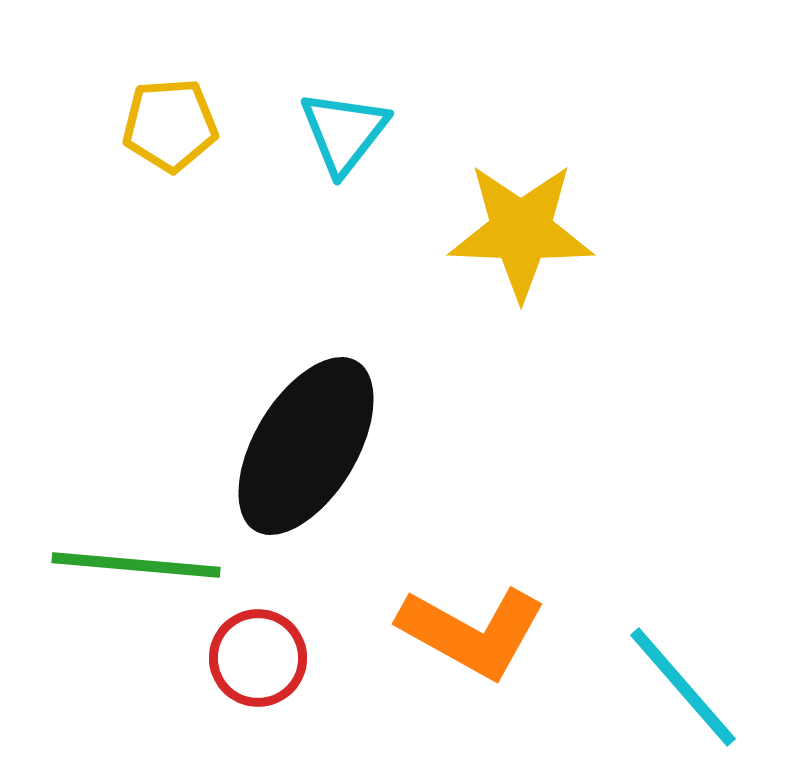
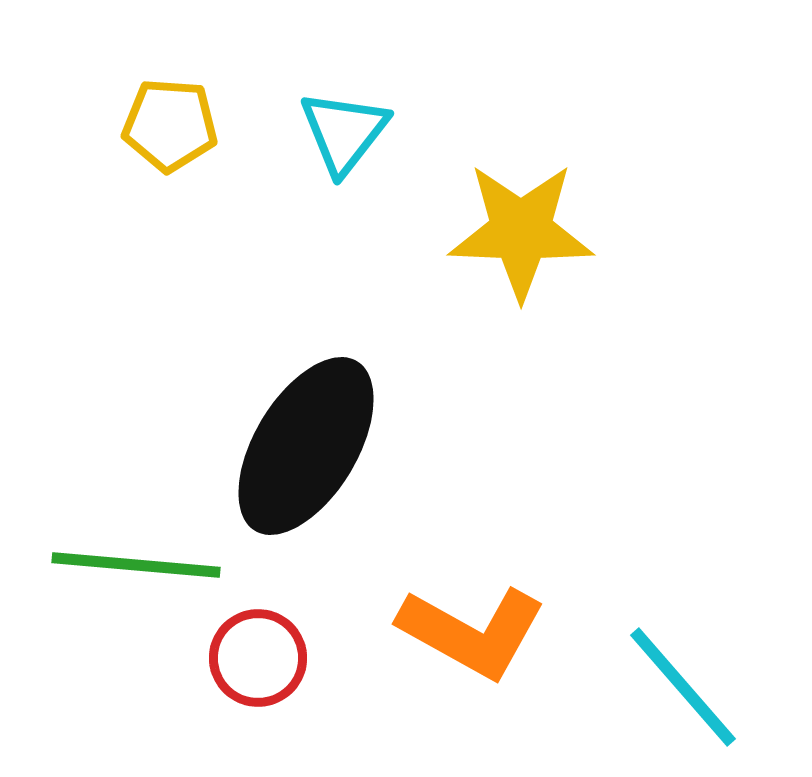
yellow pentagon: rotated 8 degrees clockwise
